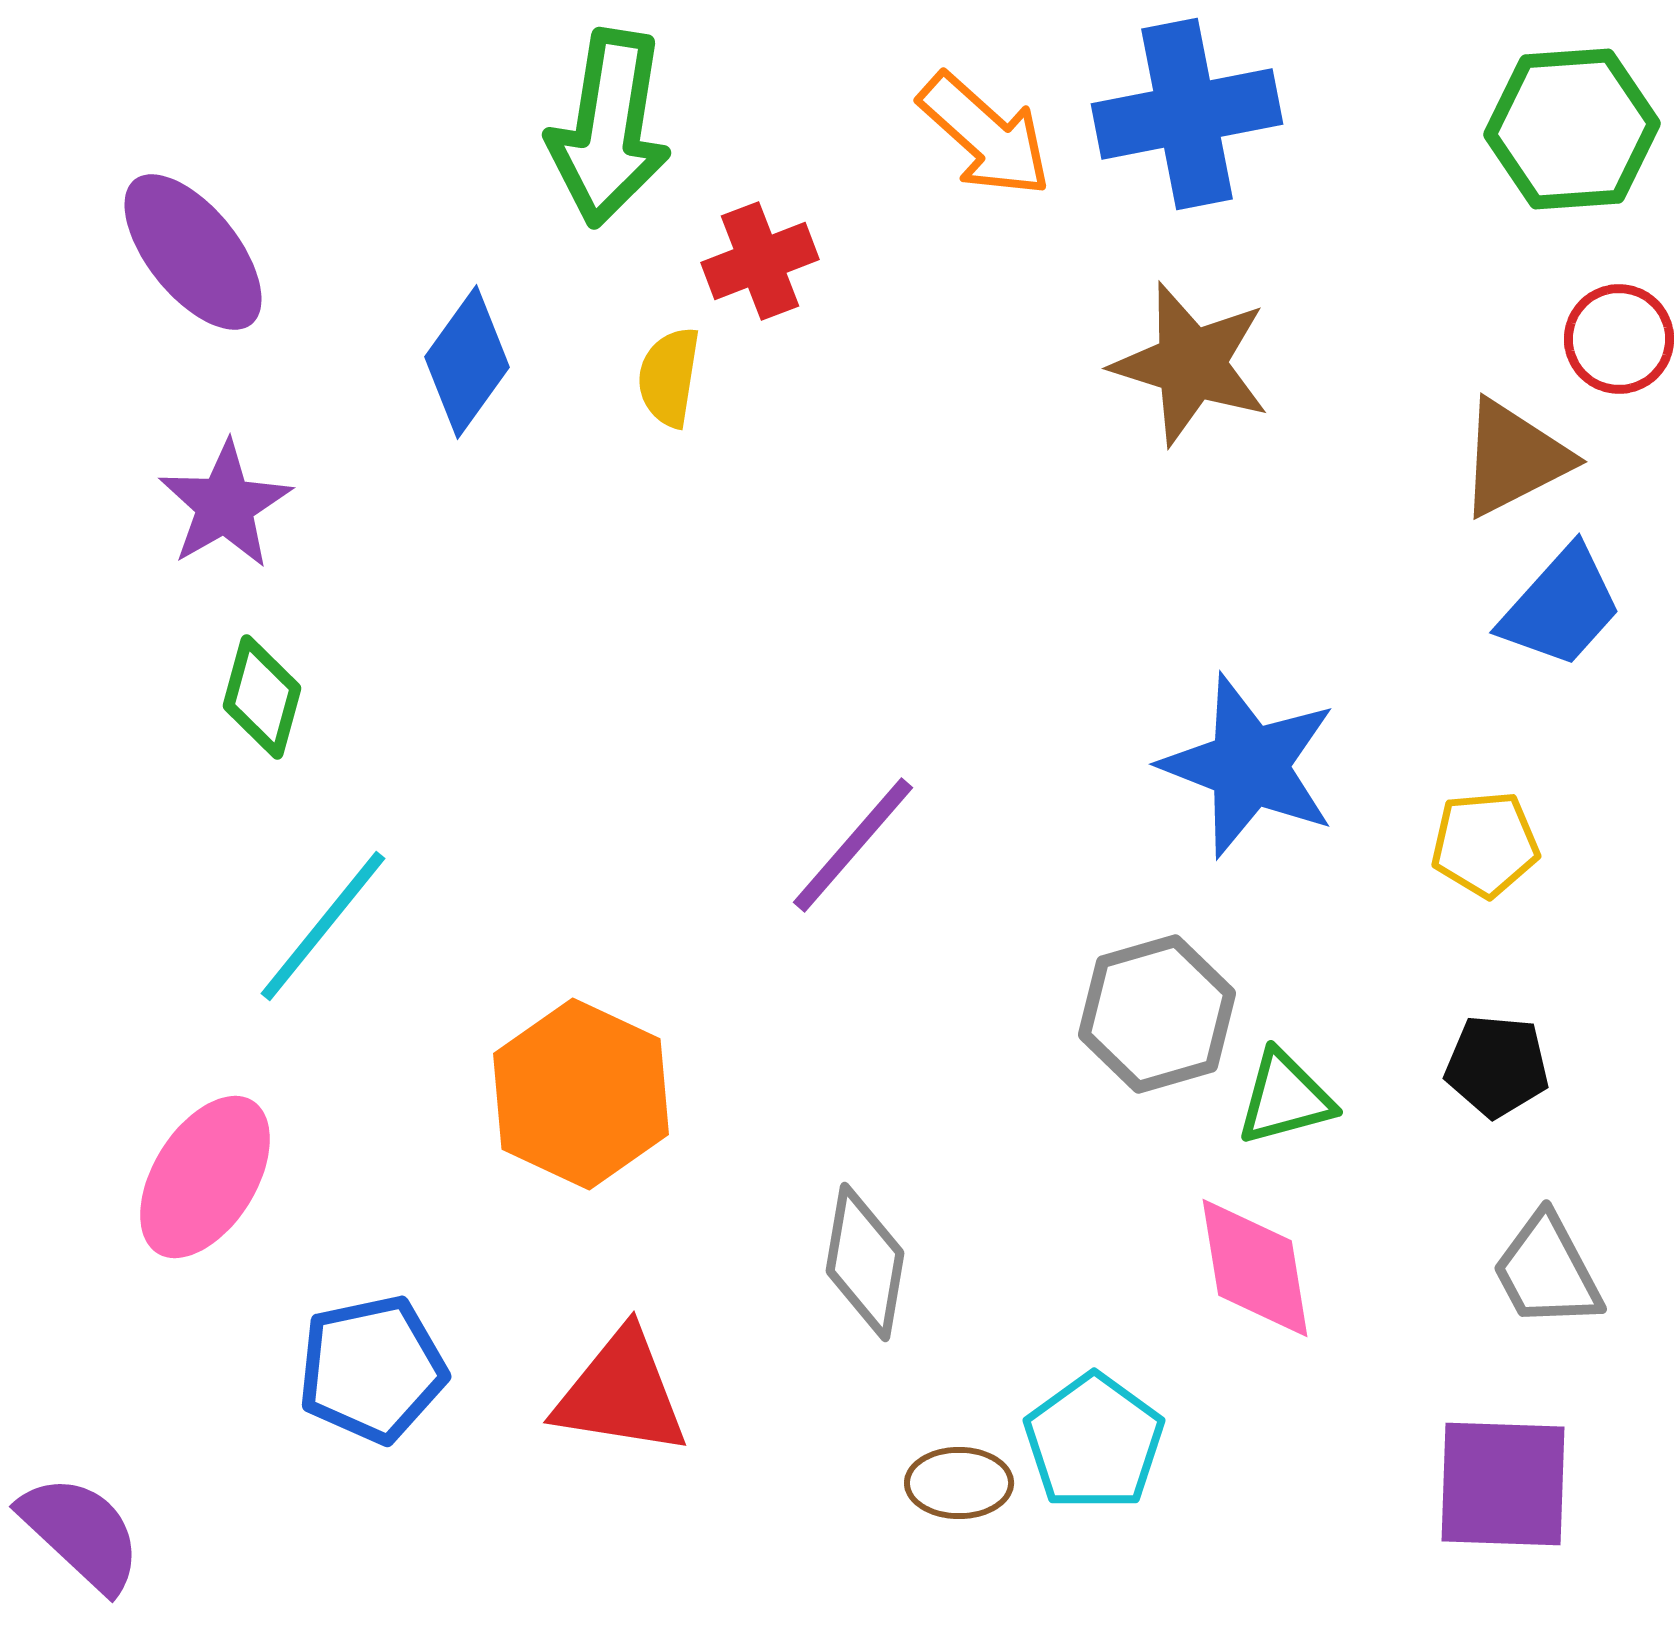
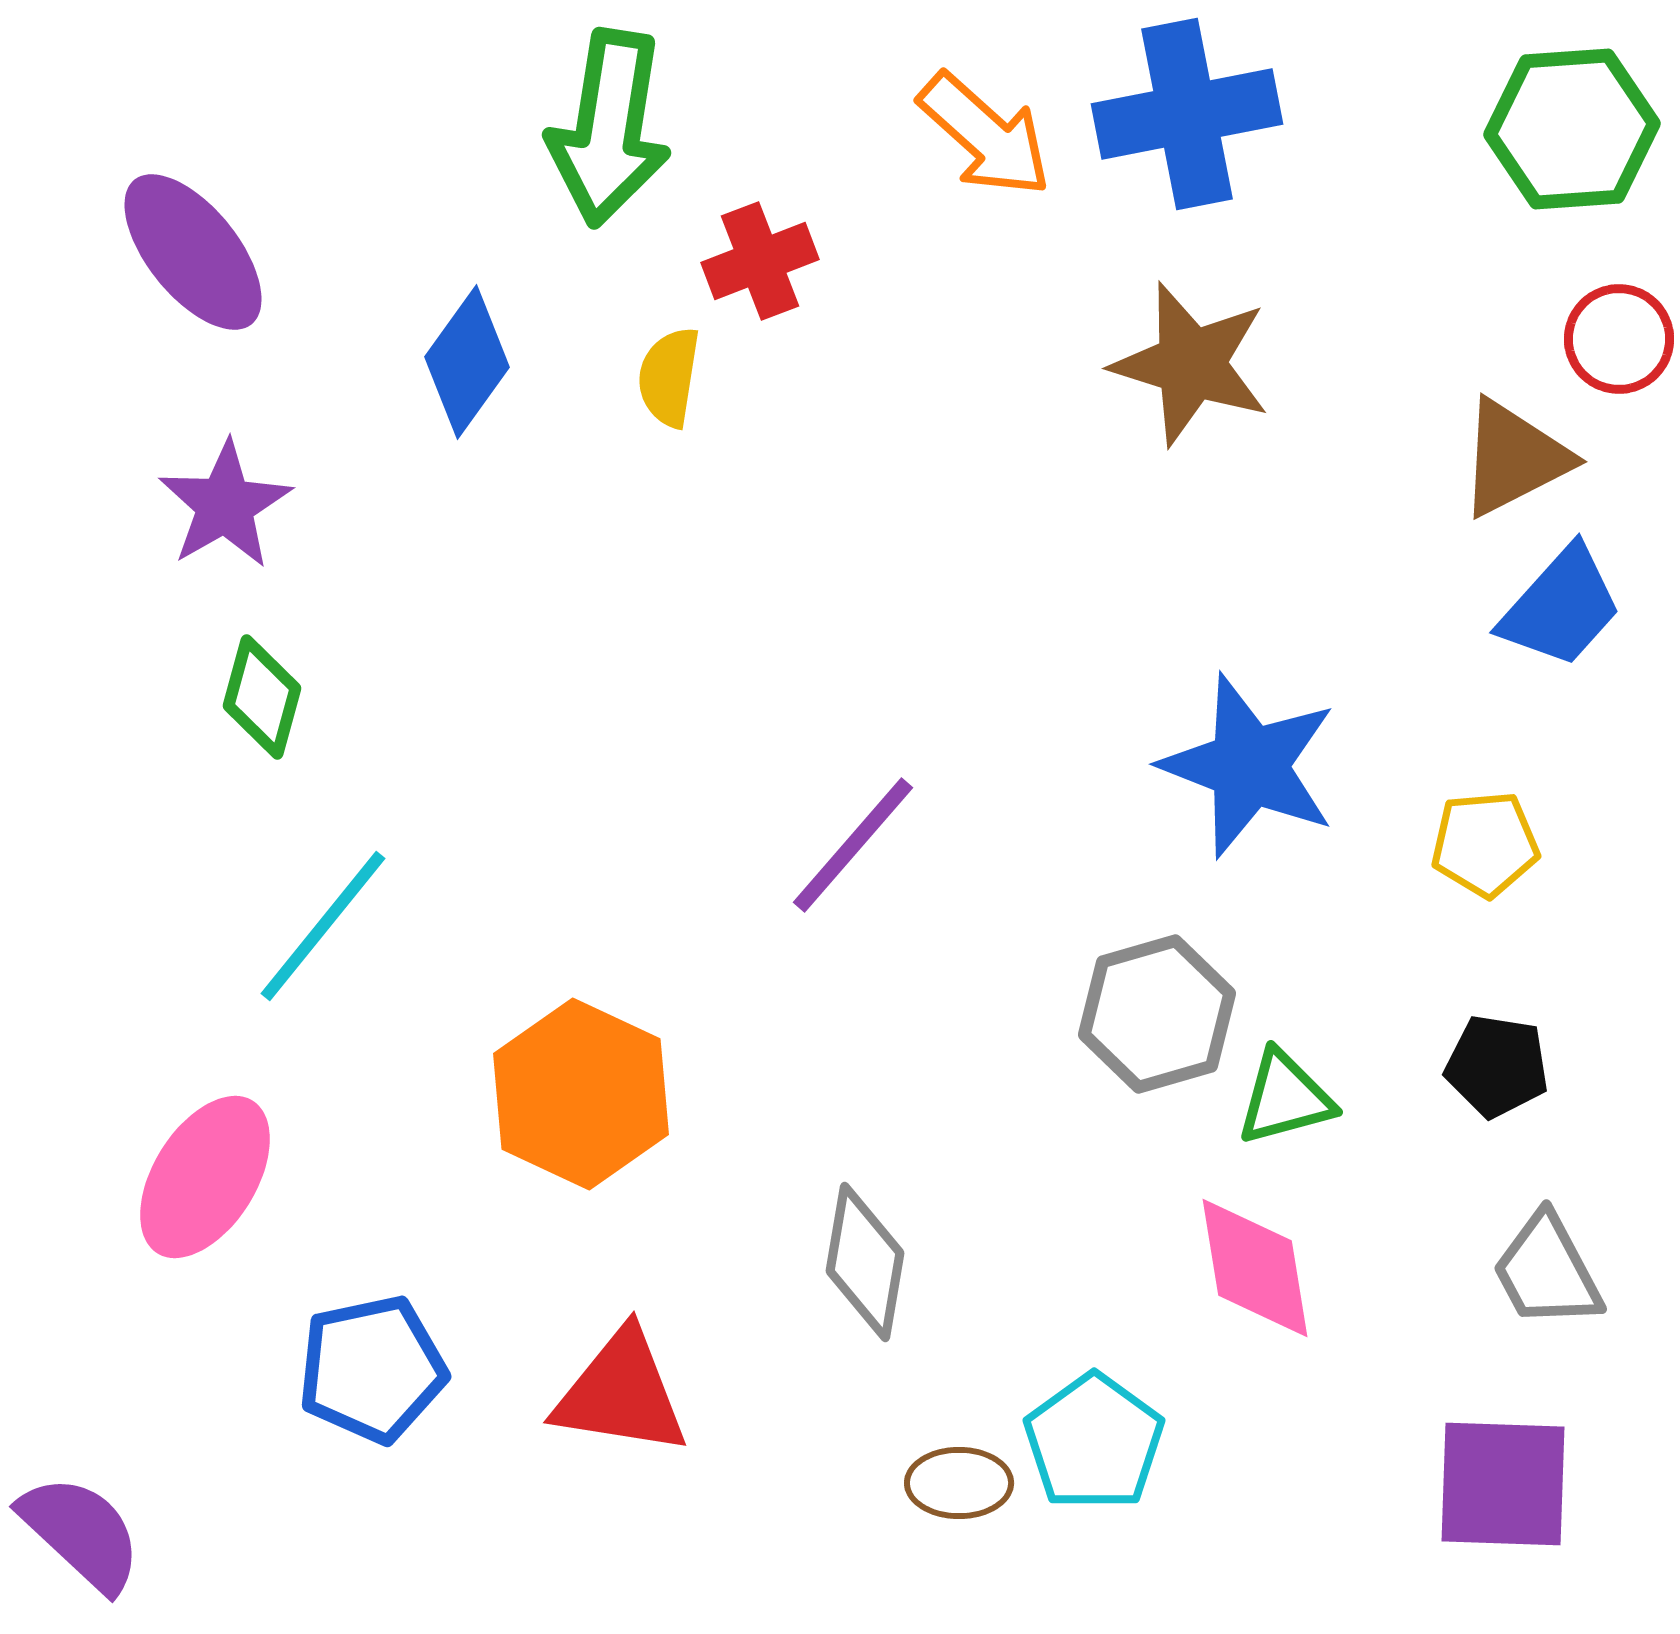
black pentagon: rotated 4 degrees clockwise
